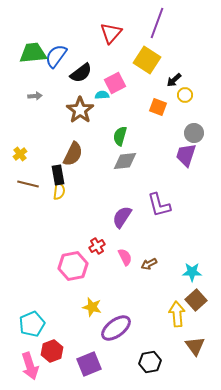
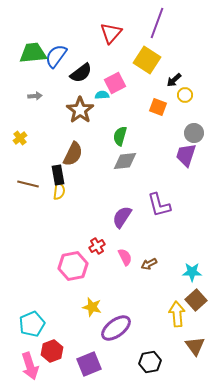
yellow cross: moved 16 px up
